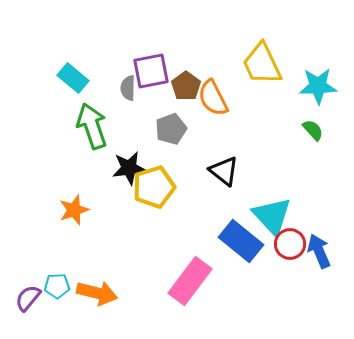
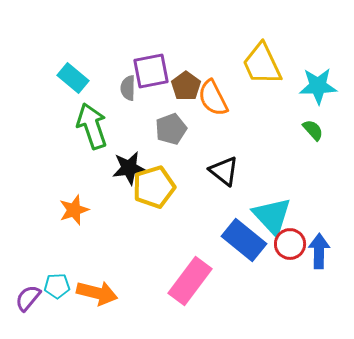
blue rectangle: moved 3 px right, 1 px up
blue arrow: rotated 24 degrees clockwise
